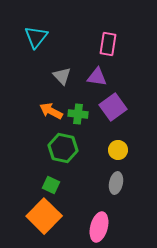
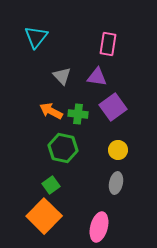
green square: rotated 30 degrees clockwise
